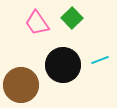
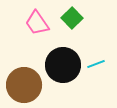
cyan line: moved 4 px left, 4 px down
brown circle: moved 3 px right
